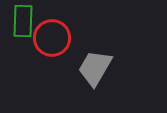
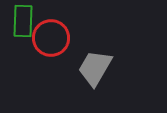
red circle: moved 1 px left
